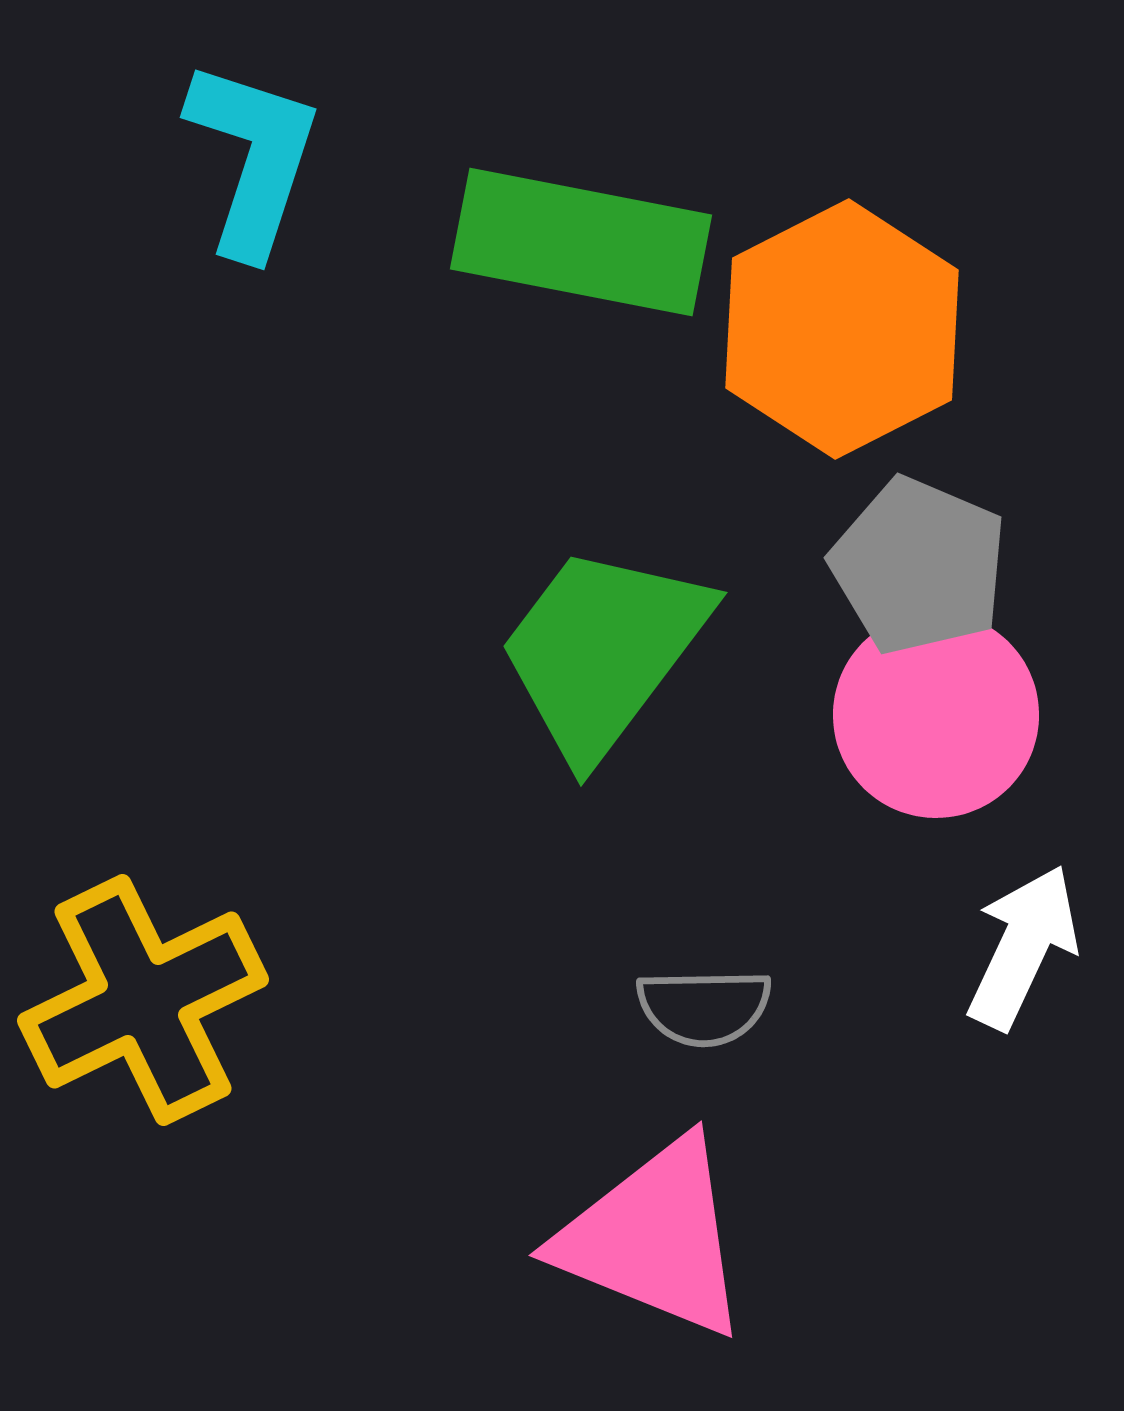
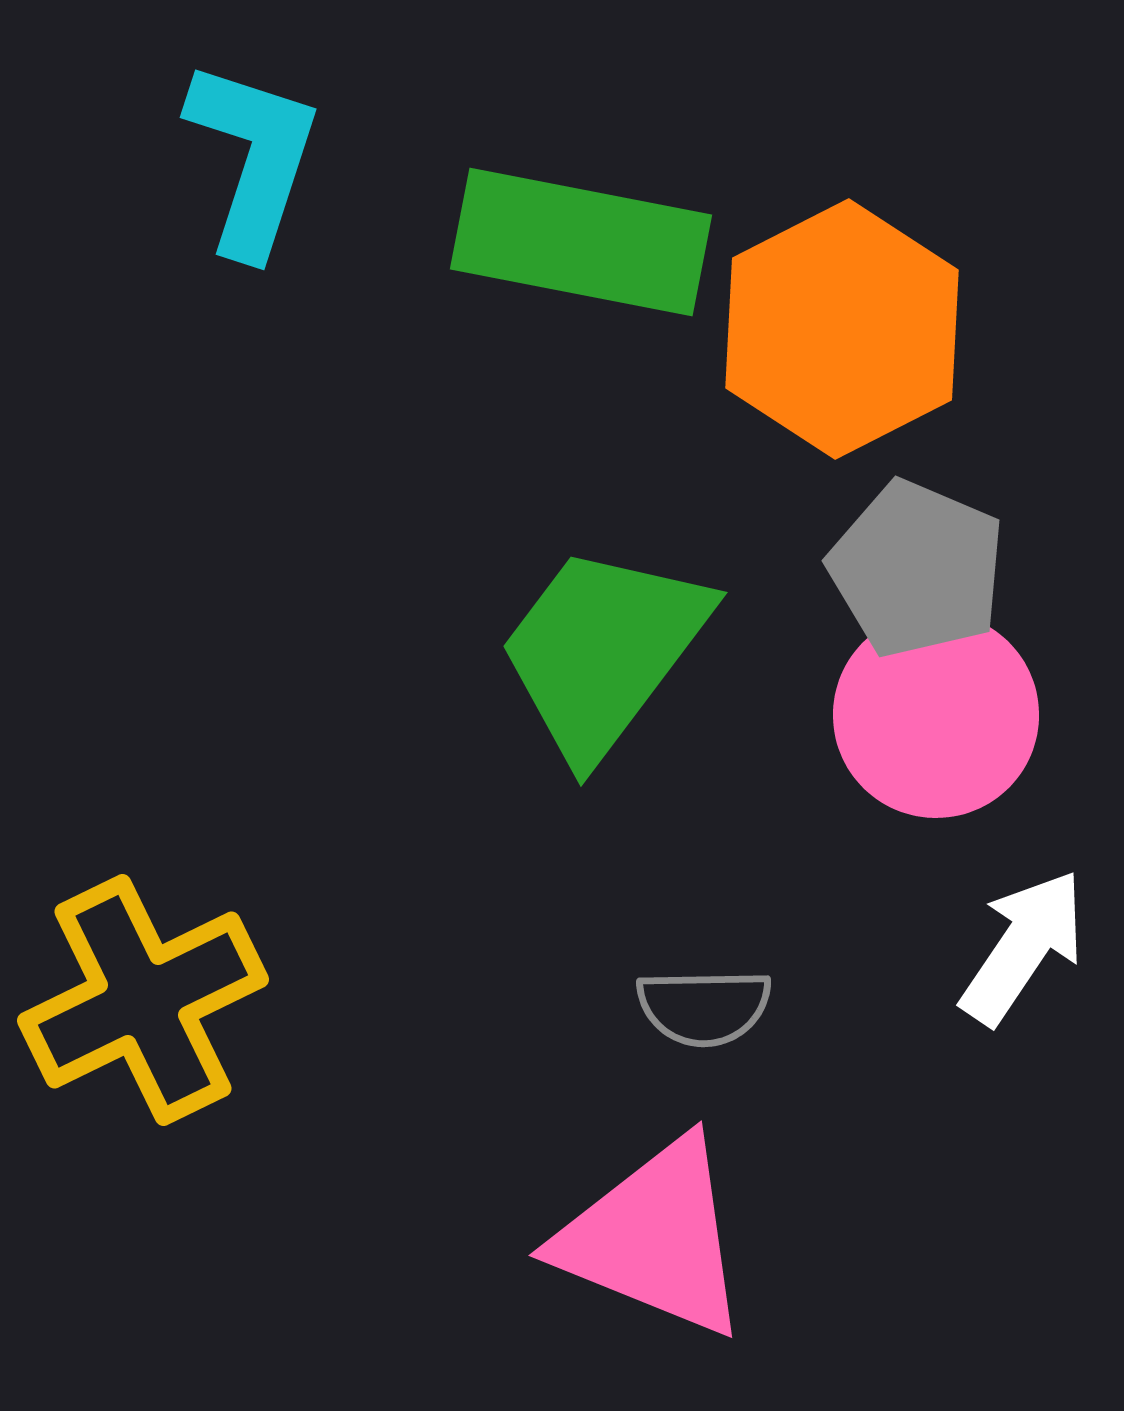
gray pentagon: moved 2 px left, 3 px down
white arrow: rotated 9 degrees clockwise
